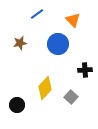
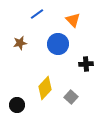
black cross: moved 1 px right, 6 px up
